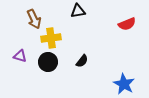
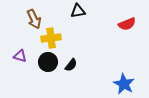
black semicircle: moved 11 px left, 4 px down
